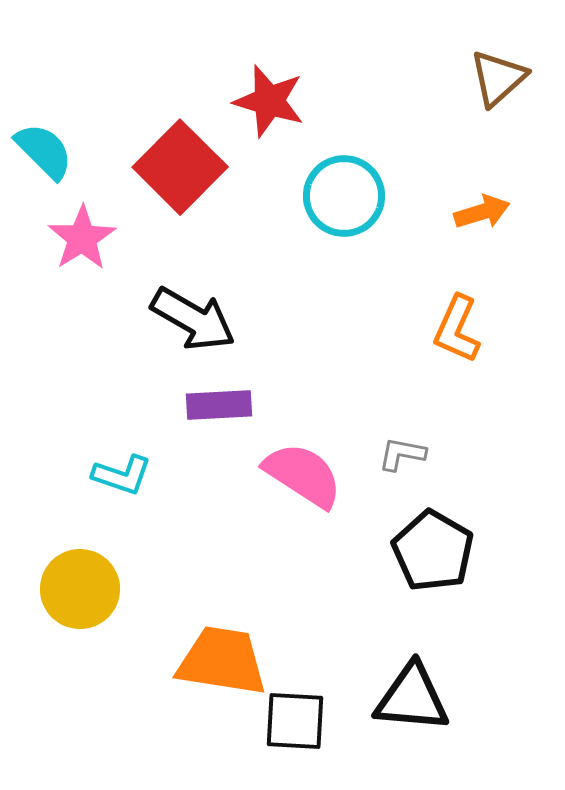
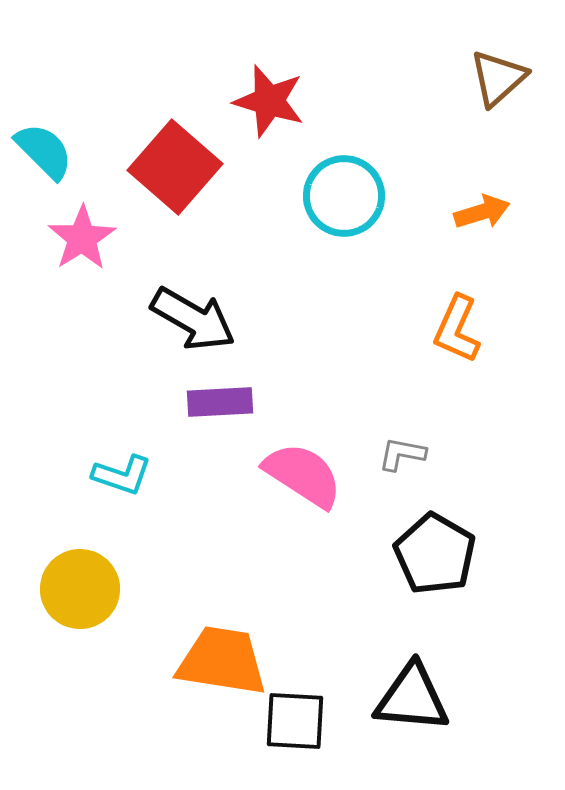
red square: moved 5 px left; rotated 4 degrees counterclockwise
purple rectangle: moved 1 px right, 3 px up
black pentagon: moved 2 px right, 3 px down
